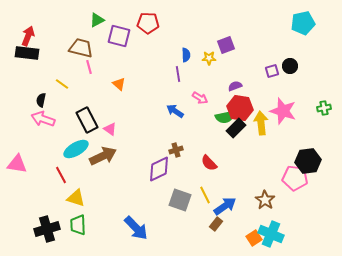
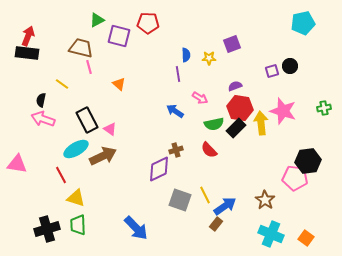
purple square at (226, 45): moved 6 px right, 1 px up
green semicircle at (225, 117): moved 11 px left, 7 px down
red semicircle at (209, 163): moved 13 px up
orange square at (254, 238): moved 52 px right; rotated 21 degrees counterclockwise
